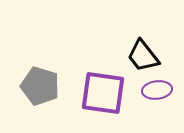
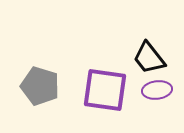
black trapezoid: moved 6 px right, 2 px down
purple square: moved 2 px right, 3 px up
